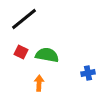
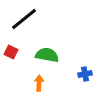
red square: moved 10 px left
blue cross: moved 3 px left, 1 px down
